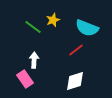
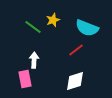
pink rectangle: rotated 24 degrees clockwise
